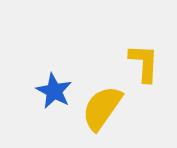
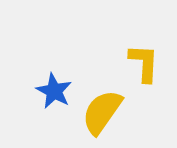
yellow semicircle: moved 4 px down
